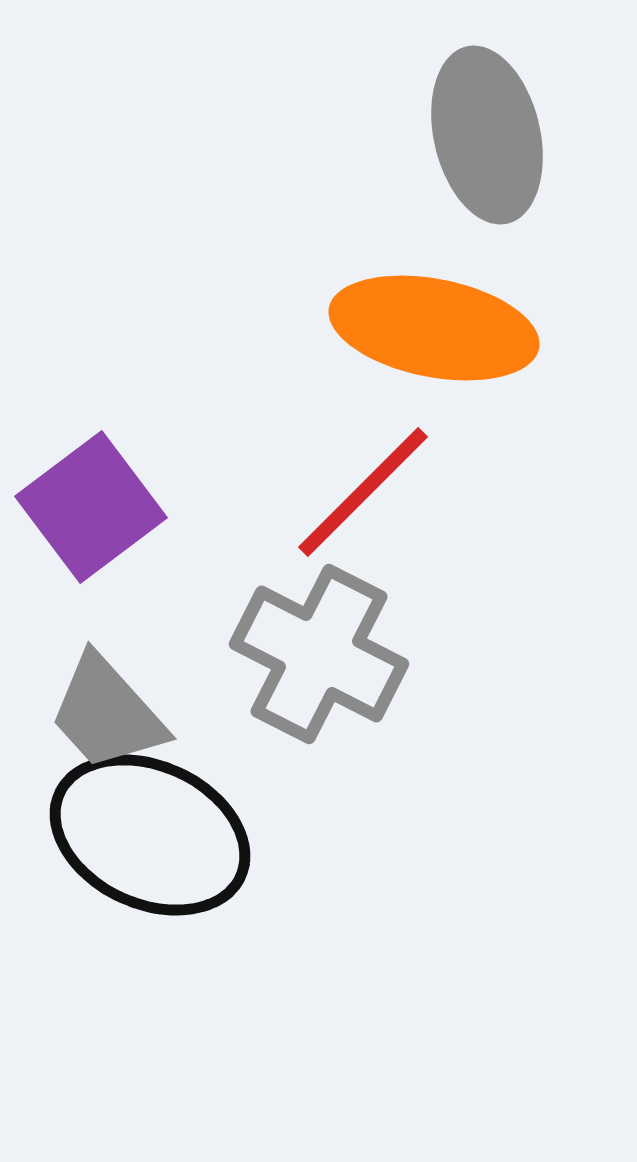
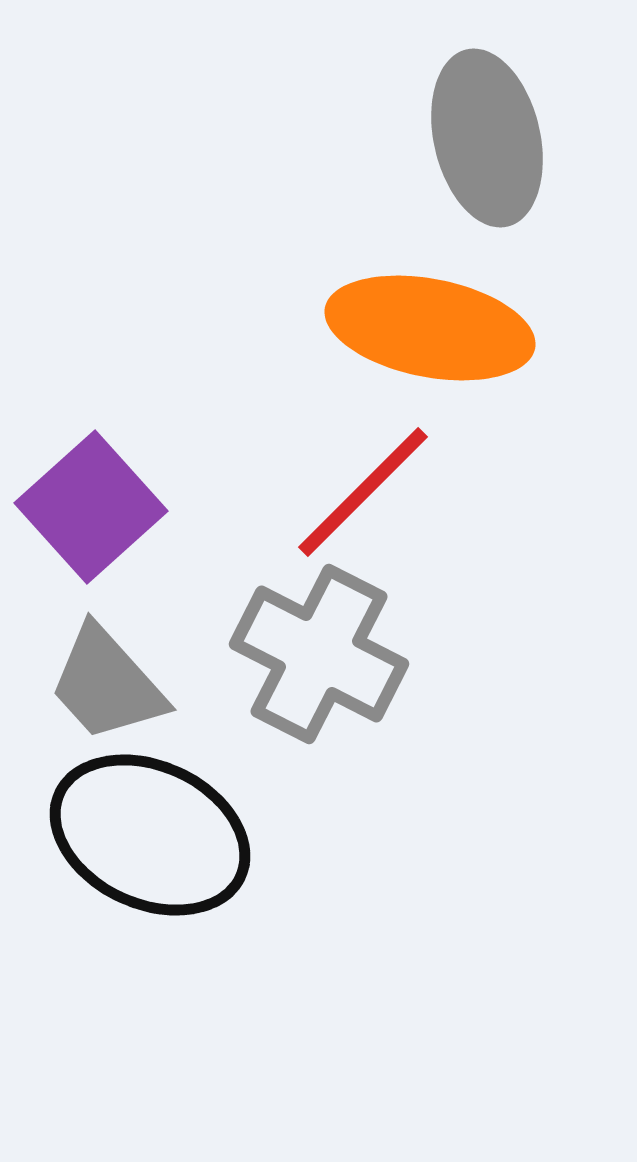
gray ellipse: moved 3 px down
orange ellipse: moved 4 px left
purple square: rotated 5 degrees counterclockwise
gray trapezoid: moved 29 px up
